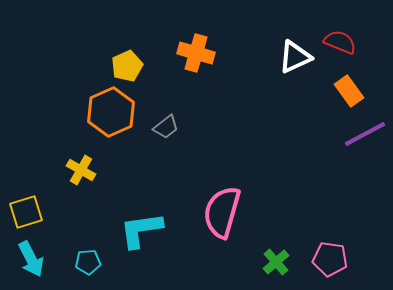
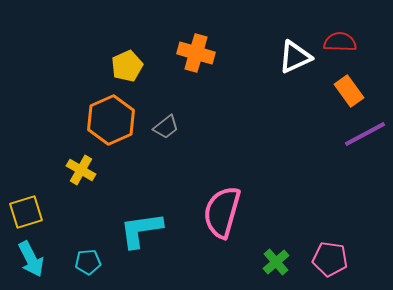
red semicircle: rotated 20 degrees counterclockwise
orange hexagon: moved 8 px down
